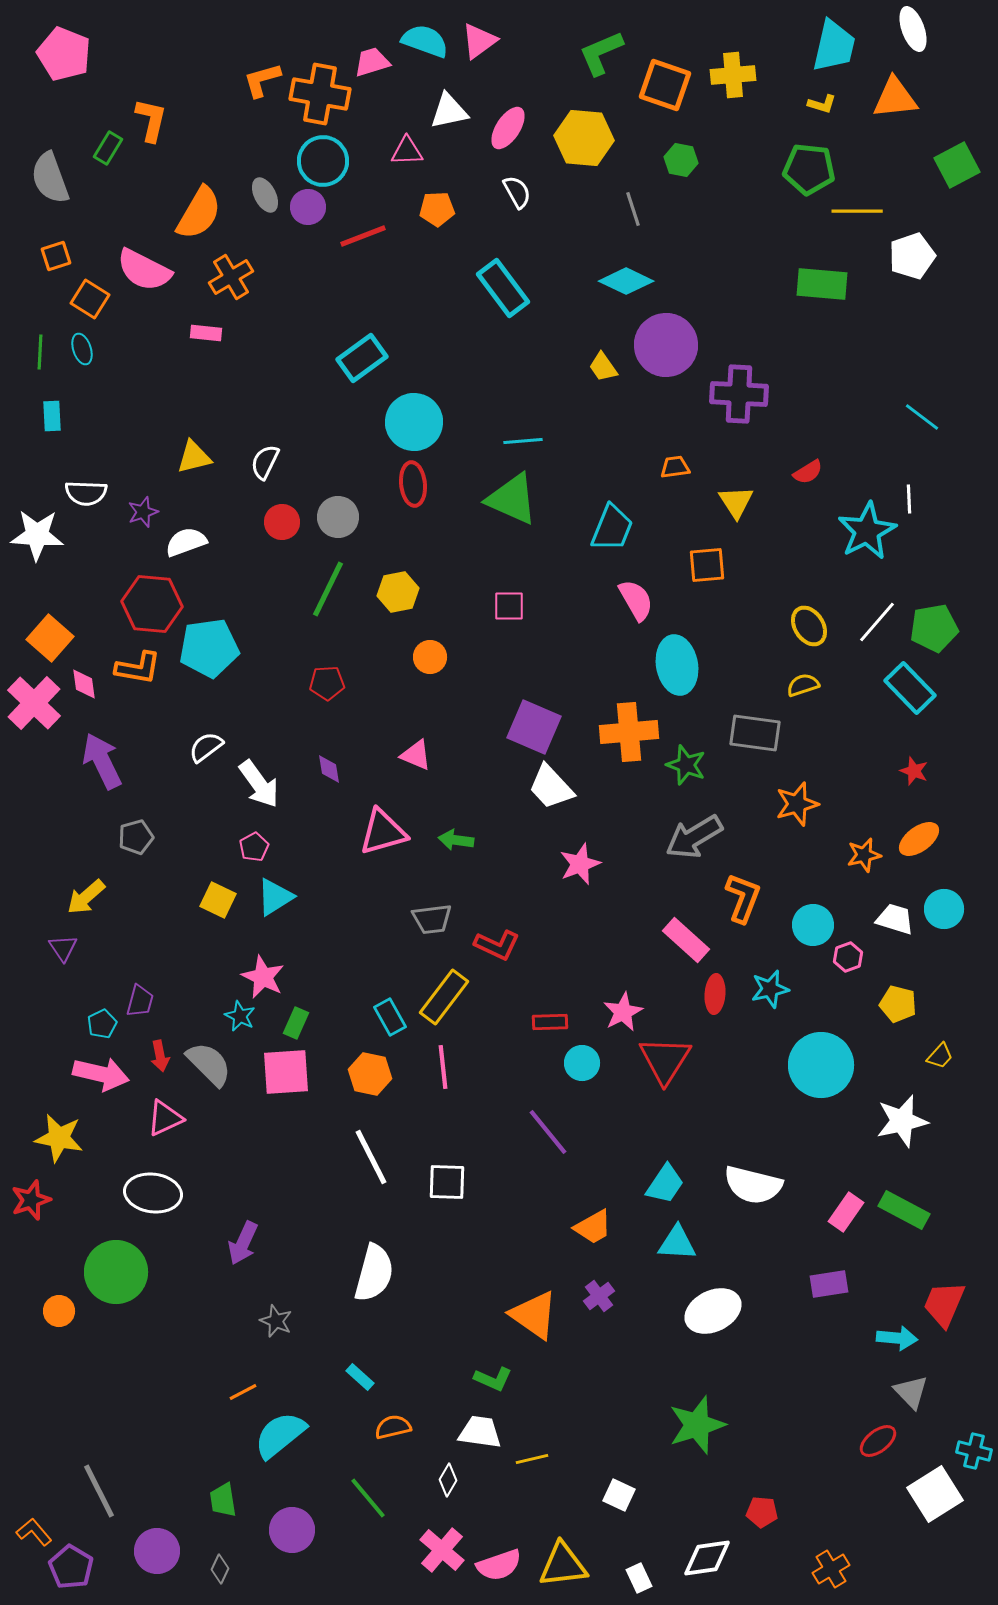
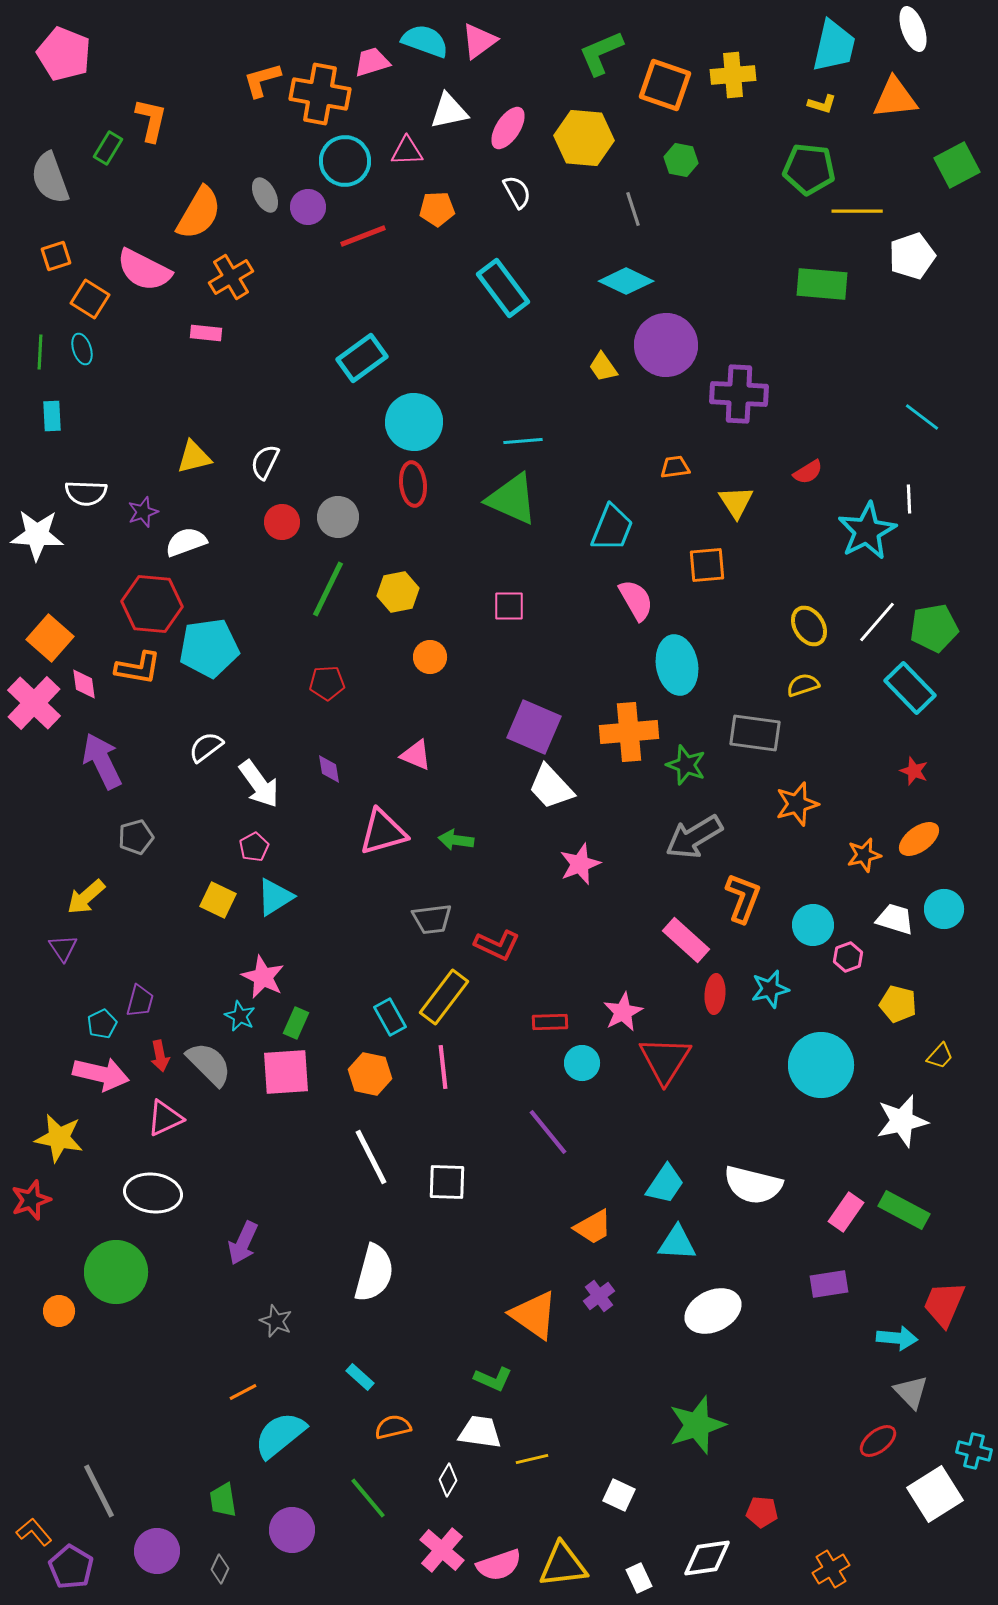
cyan circle at (323, 161): moved 22 px right
